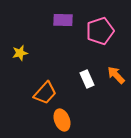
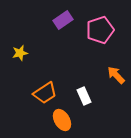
purple rectangle: rotated 36 degrees counterclockwise
pink pentagon: moved 1 px up
white rectangle: moved 3 px left, 17 px down
orange trapezoid: rotated 15 degrees clockwise
orange ellipse: rotated 10 degrees counterclockwise
